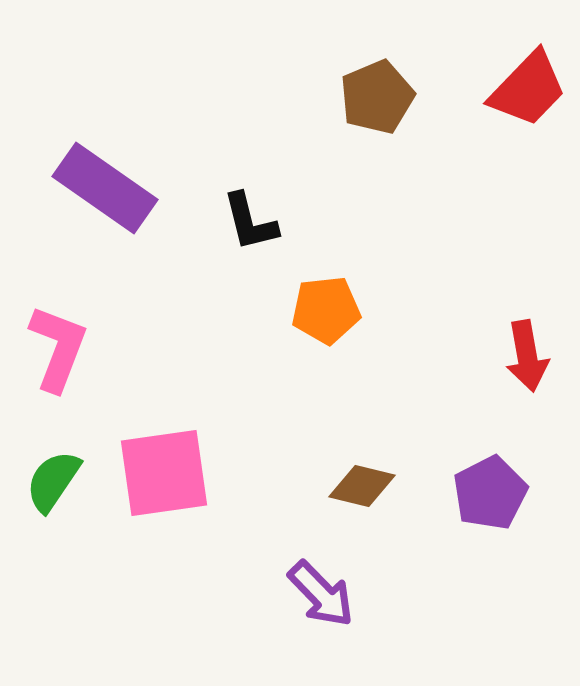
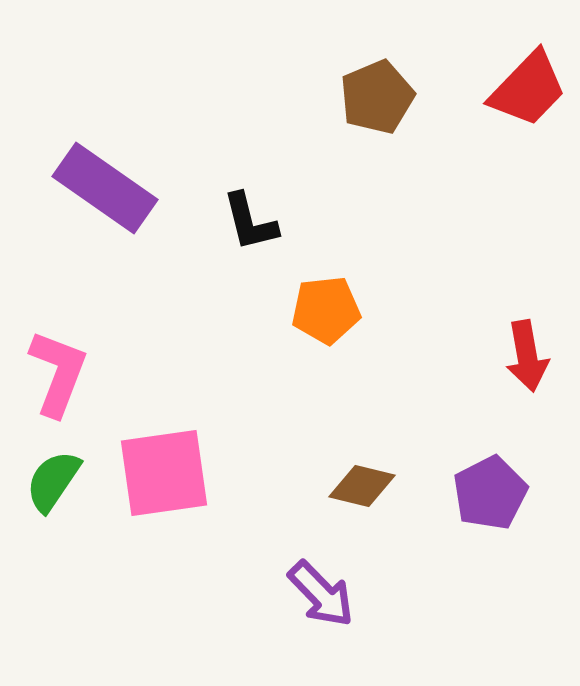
pink L-shape: moved 25 px down
